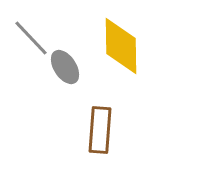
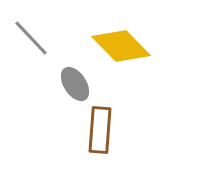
yellow diamond: rotated 44 degrees counterclockwise
gray ellipse: moved 10 px right, 17 px down
